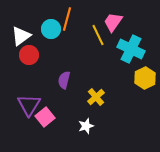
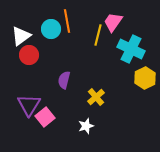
orange line: moved 2 px down; rotated 25 degrees counterclockwise
yellow line: rotated 40 degrees clockwise
